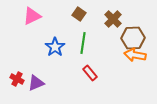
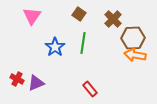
pink triangle: rotated 30 degrees counterclockwise
red rectangle: moved 16 px down
